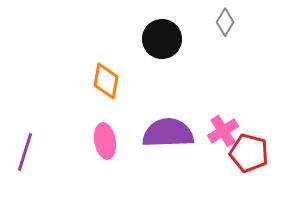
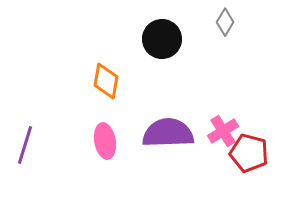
purple line: moved 7 px up
